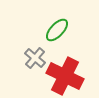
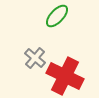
green ellipse: moved 14 px up
